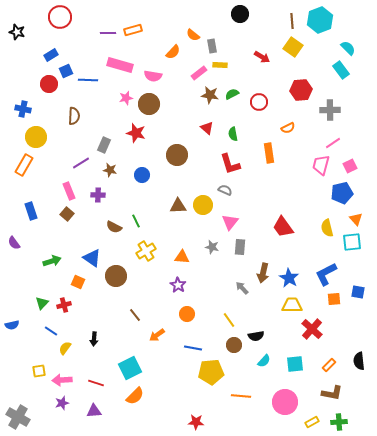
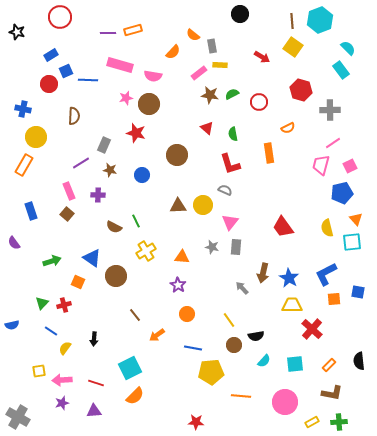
red hexagon at (301, 90): rotated 20 degrees clockwise
gray rectangle at (240, 247): moved 4 px left
